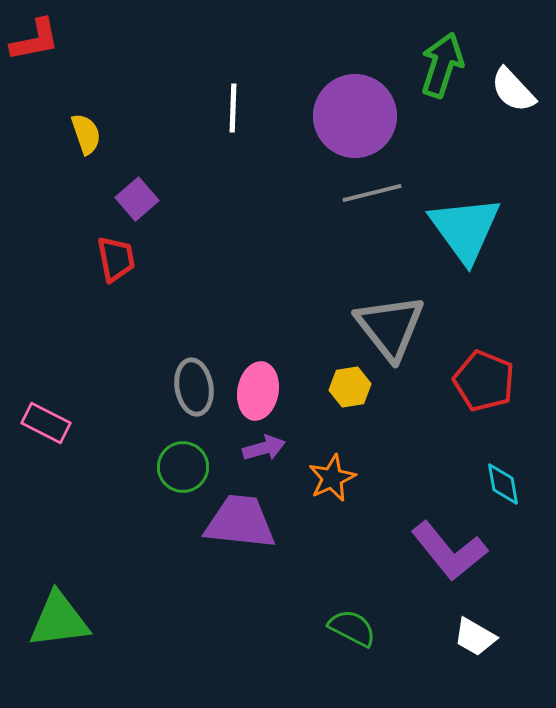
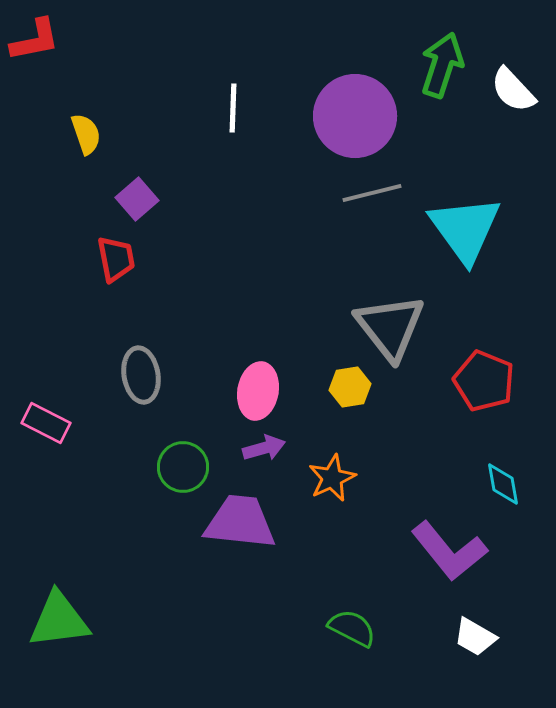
gray ellipse: moved 53 px left, 12 px up
